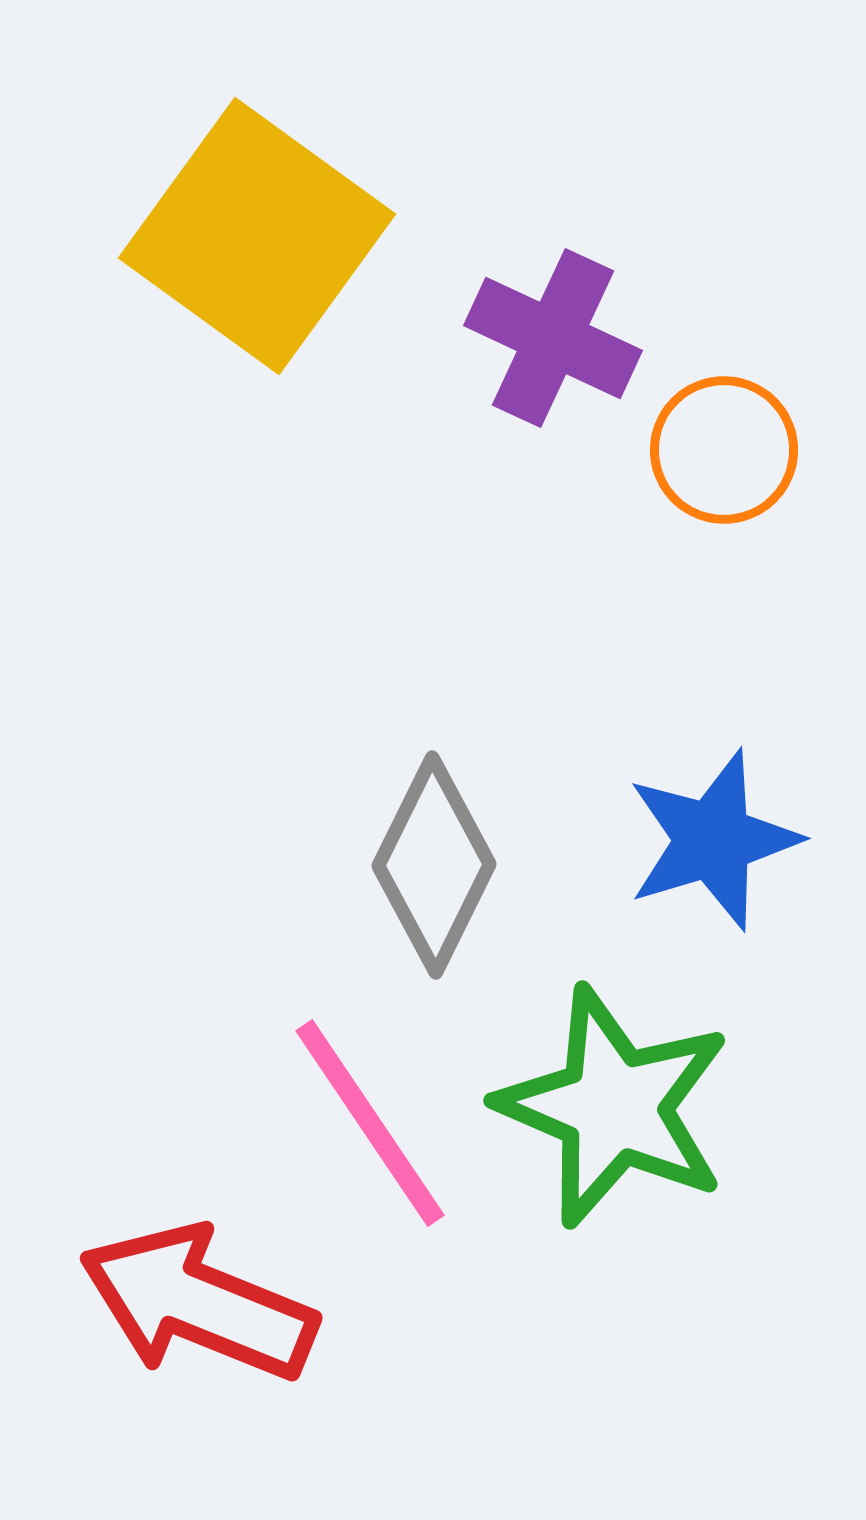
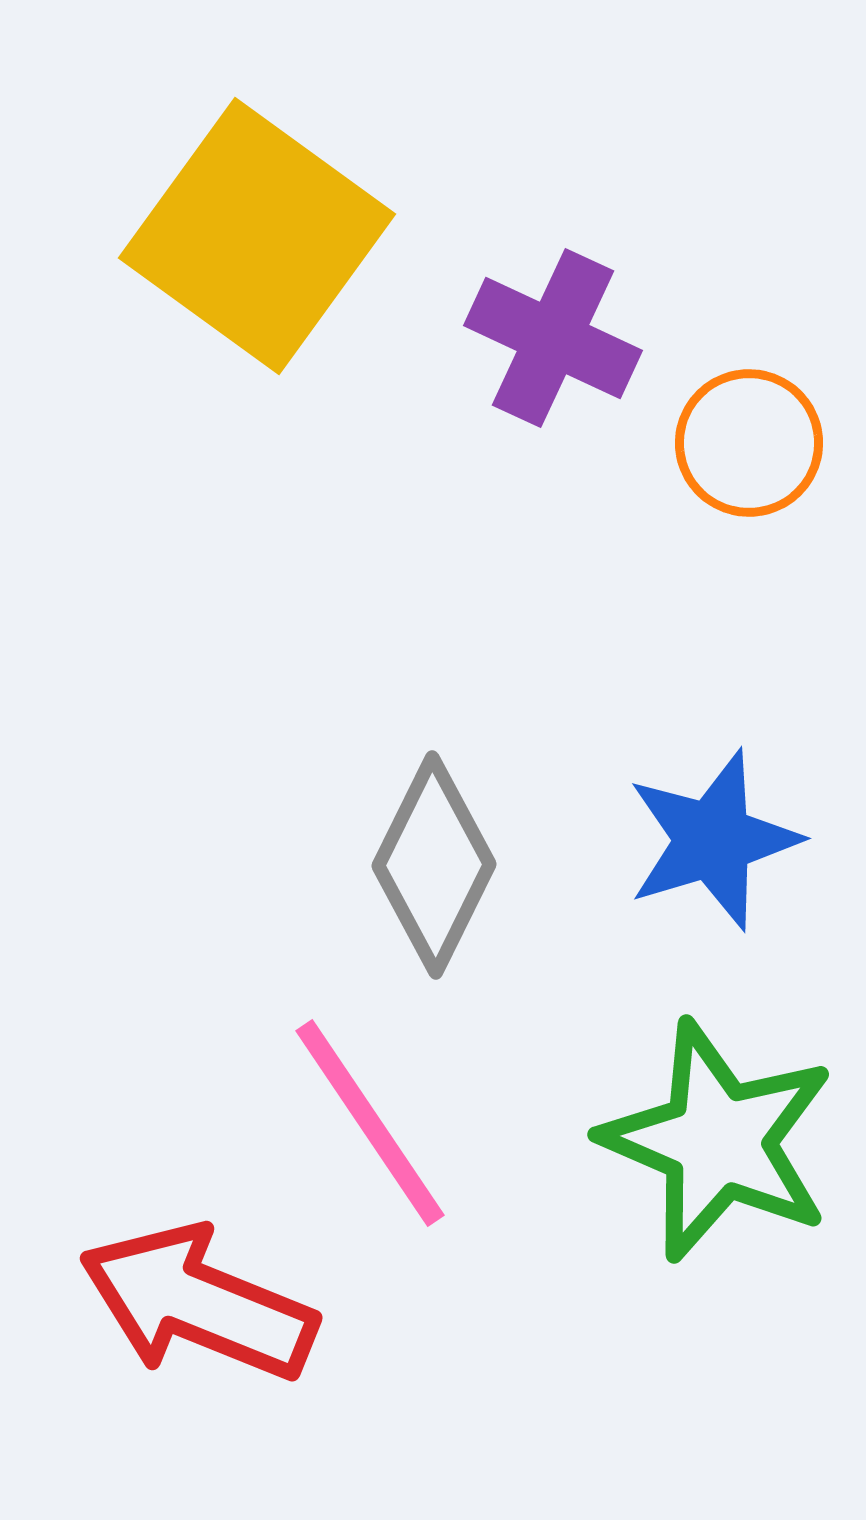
orange circle: moved 25 px right, 7 px up
green star: moved 104 px right, 34 px down
